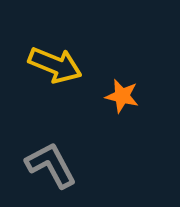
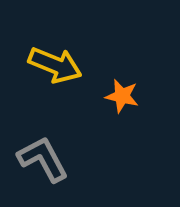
gray L-shape: moved 8 px left, 6 px up
